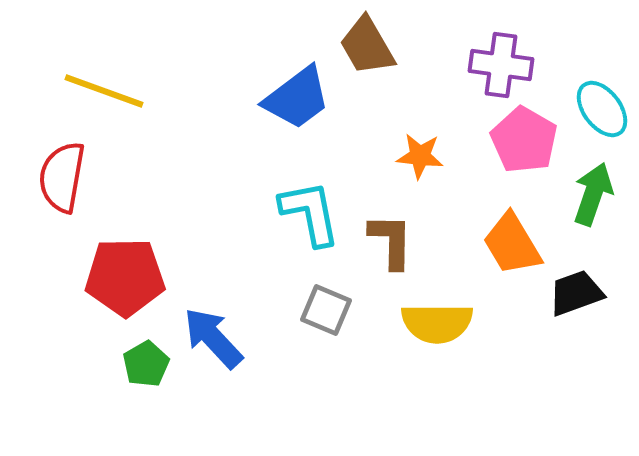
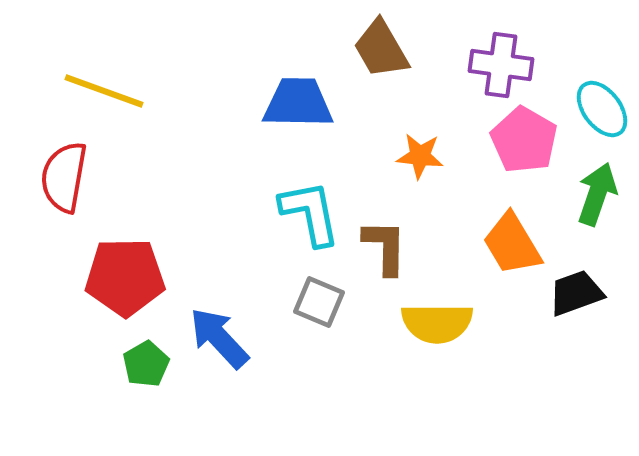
brown trapezoid: moved 14 px right, 3 px down
blue trapezoid: moved 1 px right, 5 px down; rotated 142 degrees counterclockwise
red semicircle: moved 2 px right
green arrow: moved 4 px right
brown L-shape: moved 6 px left, 6 px down
gray square: moved 7 px left, 8 px up
blue arrow: moved 6 px right
